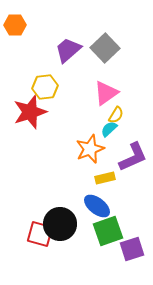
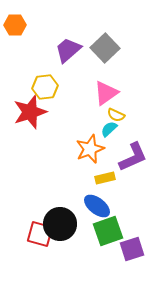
yellow semicircle: rotated 84 degrees clockwise
